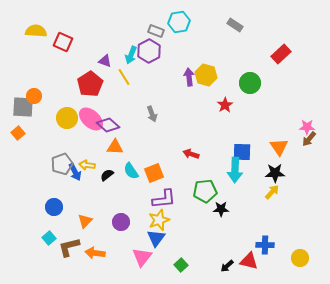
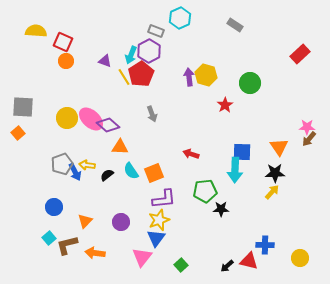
cyan hexagon at (179, 22): moved 1 px right, 4 px up; rotated 15 degrees counterclockwise
red rectangle at (281, 54): moved 19 px right
red pentagon at (90, 84): moved 51 px right, 10 px up
orange circle at (34, 96): moved 32 px right, 35 px up
orange triangle at (115, 147): moved 5 px right
brown L-shape at (69, 247): moved 2 px left, 2 px up
